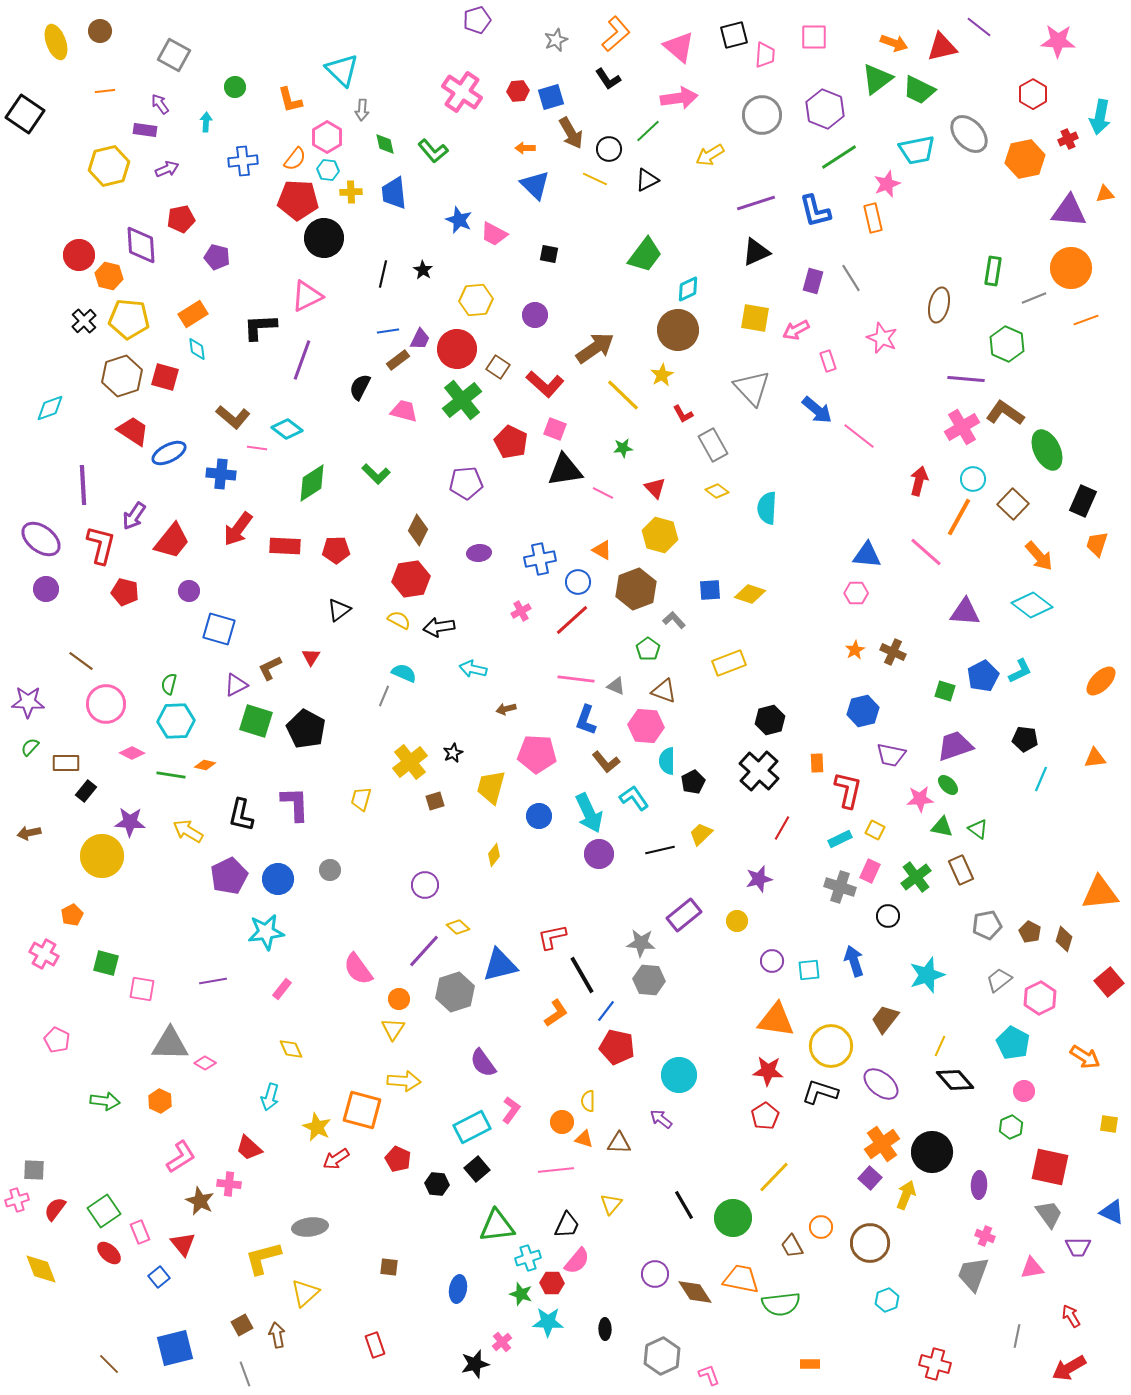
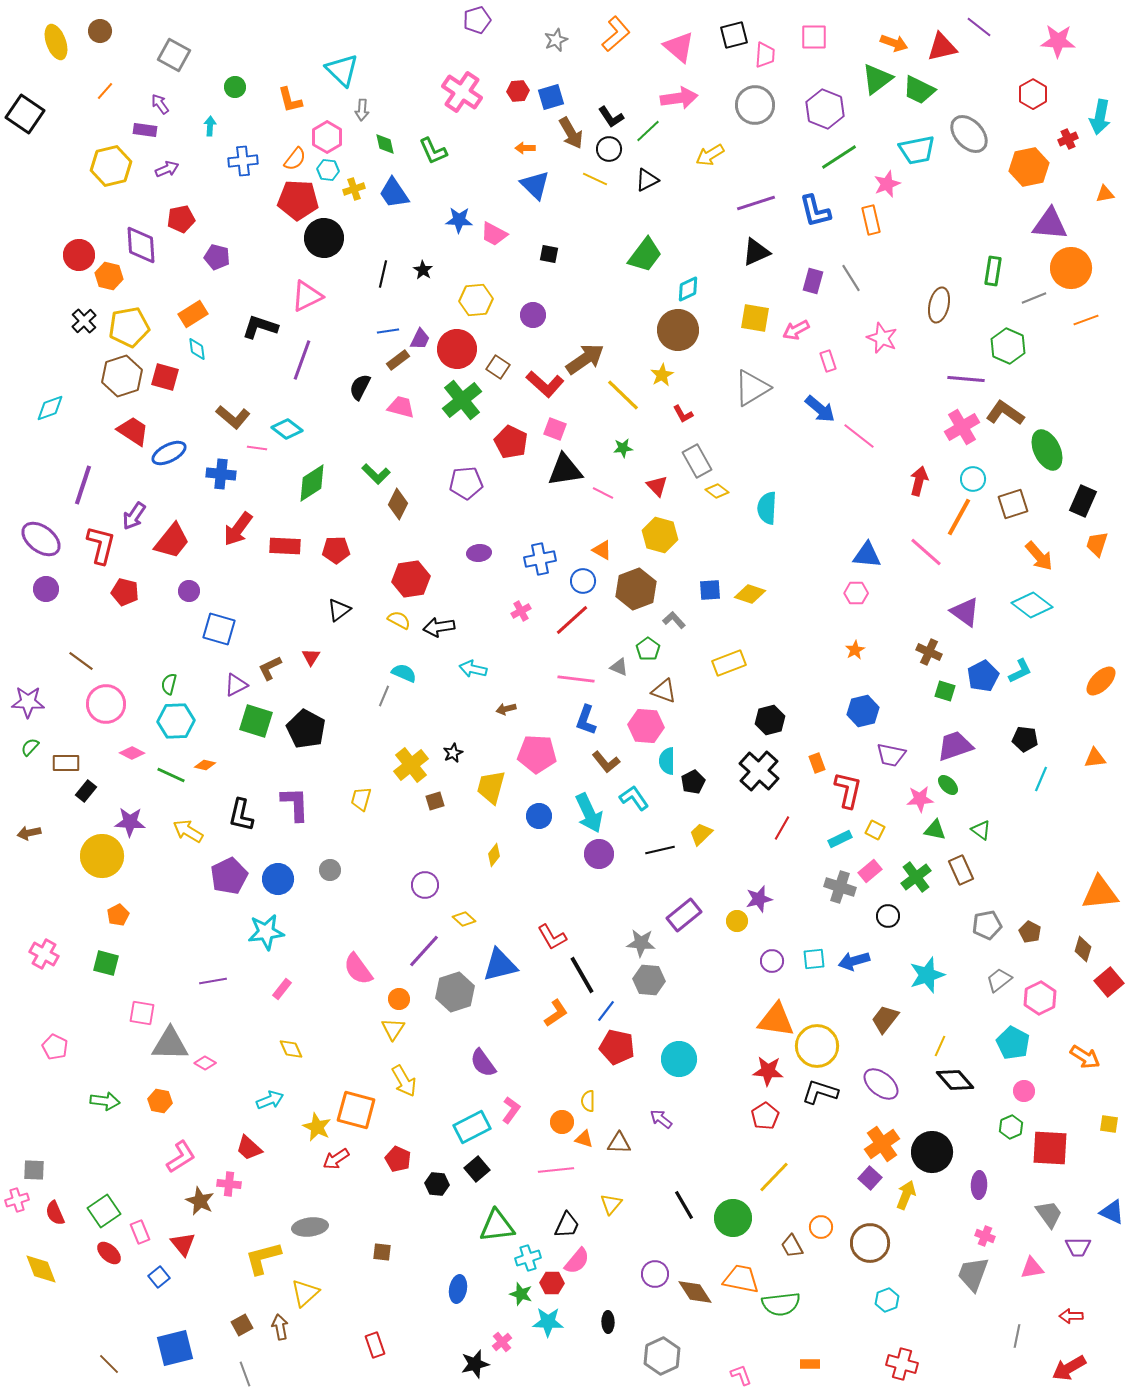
black L-shape at (608, 79): moved 3 px right, 38 px down
orange line at (105, 91): rotated 42 degrees counterclockwise
gray circle at (762, 115): moved 7 px left, 10 px up
cyan arrow at (206, 122): moved 4 px right, 4 px down
green L-shape at (433, 151): rotated 16 degrees clockwise
orange hexagon at (1025, 159): moved 4 px right, 8 px down
yellow hexagon at (109, 166): moved 2 px right
yellow cross at (351, 192): moved 3 px right, 3 px up; rotated 15 degrees counterclockwise
blue trapezoid at (394, 193): rotated 28 degrees counterclockwise
purple triangle at (1069, 211): moved 19 px left, 13 px down
orange rectangle at (873, 218): moved 2 px left, 2 px down
blue star at (459, 220): rotated 20 degrees counterclockwise
purple circle at (535, 315): moved 2 px left
yellow pentagon at (129, 319): moved 8 px down; rotated 15 degrees counterclockwise
black L-shape at (260, 327): rotated 21 degrees clockwise
green hexagon at (1007, 344): moved 1 px right, 2 px down
brown arrow at (595, 348): moved 10 px left, 11 px down
gray triangle at (752, 388): rotated 42 degrees clockwise
blue arrow at (817, 410): moved 3 px right, 1 px up
pink trapezoid at (404, 411): moved 3 px left, 4 px up
gray rectangle at (713, 445): moved 16 px left, 16 px down
purple line at (83, 485): rotated 21 degrees clockwise
red triangle at (655, 488): moved 2 px right, 2 px up
brown square at (1013, 504): rotated 28 degrees clockwise
brown diamond at (418, 530): moved 20 px left, 26 px up
blue circle at (578, 582): moved 5 px right, 1 px up
purple triangle at (965, 612): rotated 32 degrees clockwise
brown cross at (893, 652): moved 36 px right
gray triangle at (616, 686): moved 3 px right, 19 px up
yellow cross at (410, 762): moved 1 px right, 3 px down
orange rectangle at (817, 763): rotated 18 degrees counterclockwise
green line at (171, 775): rotated 16 degrees clockwise
green triangle at (942, 827): moved 7 px left, 3 px down
green triangle at (978, 829): moved 3 px right, 1 px down
pink rectangle at (870, 871): rotated 25 degrees clockwise
purple star at (759, 879): moved 20 px down
orange pentagon at (72, 915): moved 46 px right
yellow diamond at (458, 927): moved 6 px right, 8 px up
red L-shape at (552, 937): rotated 108 degrees counterclockwise
brown diamond at (1064, 939): moved 19 px right, 10 px down
blue arrow at (854, 961): rotated 88 degrees counterclockwise
cyan square at (809, 970): moved 5 px right, 11 px up
pink square at (142, 989): moved 24 px down
pink pentagon at (57, 1040): moved 2 px left, 7 px down
yellow circle at (831, 1046): moved 14 px left
cyan circle at (679, 1075): moved 16 px up
yellow arrow at (404, 1081): rotated 56 degrees clockwise
cyan arrow at (270, 1097): moved 3 px down; rotated 128 degrees counterclockwise
orange hexagon at (160, 1101): rotated 15 degrees counterclockwise
orange square at (362, 1110): moved 6 px left
red square at (1050, 1167): moved 19 px up; rotated 9 degrees counterclockwise
red semicircle at (55, 1209): moved 4 px down; rotated 60 degrees counterclockwise
brown square at (389, 1267): moved 7 px left, 15 px up
red arrow at (1071, 1316): rotated 60 degrees counterclockwise
black ellipse at (605, 1329): moved 3 px right, 7 px up
brown arrow at (277, 1335): moved 3 px right, 8 px up
red cross at (935, 1364): moved 33 px left
pink L-shape at (709, 1375): moved 32 px right
